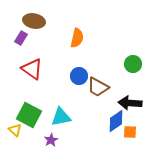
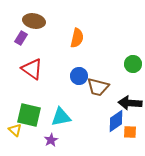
brown trapezoid: rotated 15 degrees counterclockwise
green square: rotated 15 degrees counterclockwise
